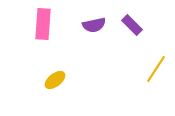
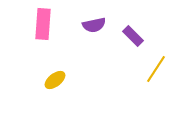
purple rectangle: moved 1 px right, 11 px down
